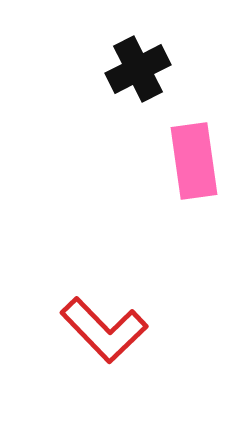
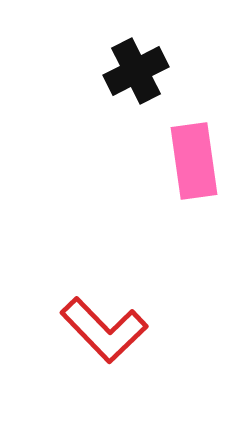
black cross: moved 2 px left, 2 px down
